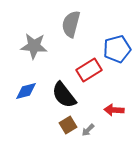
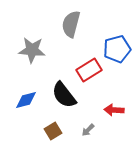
gray star: moved 2 px left, 4 px down
blue diamond: moved 9 px down
brown square: moved 15 px left, 6 px down
